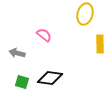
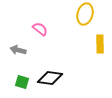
pink semicircle: moved 4 px left, 6 px up
gray arrow: moved 1 px right, 3 px up
